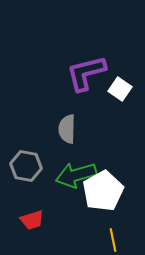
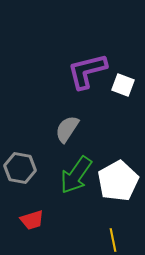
purple L-shape: moved 1 px right, 2 px up
white square: moved 3 px right, 4 px up; rotated 15 degrees counterclockwise
gray semicircle: rotated 32 degrees clockwise
gray hexagon: moved 6 px left, 2 px down
green arrow: rotated 39 degrees counterclockwise
white pentagon: moved 15 px right, 10 px up
